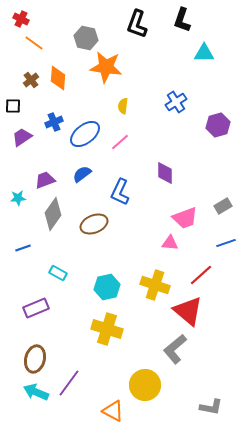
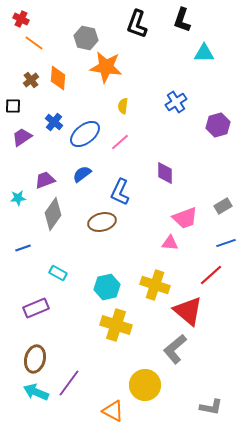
blue cross at (54, 122): rotated 30 degrees counterclockwise
brown ellipse at (94, 224): moved 8 px right, 2 px up; rotated 8 degrees clockwise
red line at (201, 275): moved 10 px right
yellow cross at (107, 329): moved 9 px right, 4 px up
